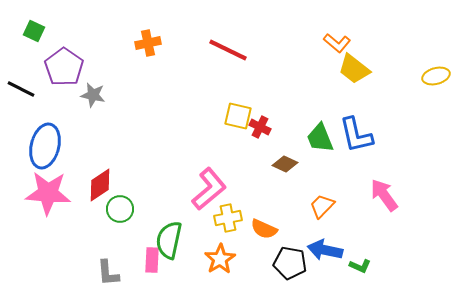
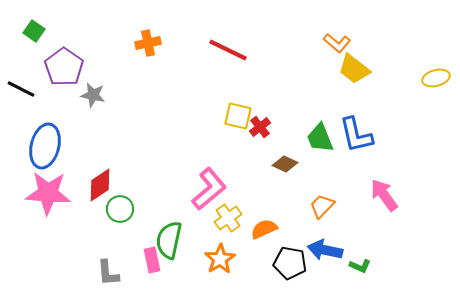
green square: rotated 10 degrees clockwise
yellow ellipse: moved 2 px down
red cross: rotated 25 degrees clockwise
yellow cross: rotated 24 degrees counterclockwise
orange semicircle: rotated 132 degrees clockwise
pink rectangle: rotated 15 degrees counterclockwise
